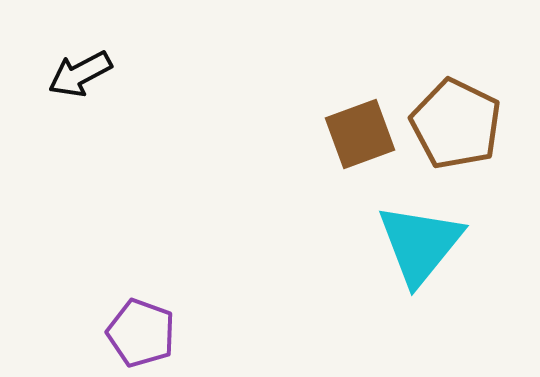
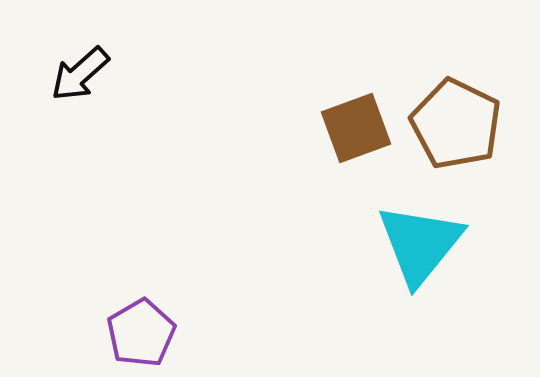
black arrow: rotated 14 degrees counterclockwise
brown square: moved 4 px left, 6 px up
purple pentagon: rotated 22 degrees clockwise
